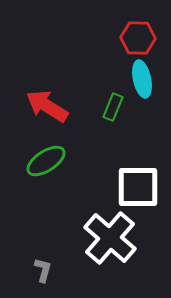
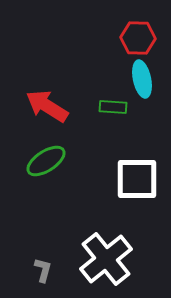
green rectangle: rotated 72 degrees clockwise
white square: moved 1 px left, 8 px up
white cross: moved 4 px left, 21 px down; rotated 10 degrees clockwise
